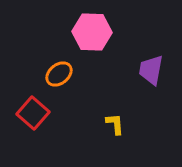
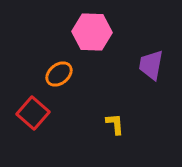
purple trapezoid: moved 5 px up
